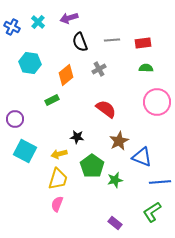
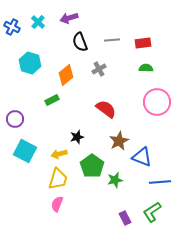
cyan hexagon: rotated 10 degrees clockwise
black star: rotated 24 degrees counterclockwise
purple rectangle: moved 10 px right, 5 px up; rotated 24 degrees clockwise
